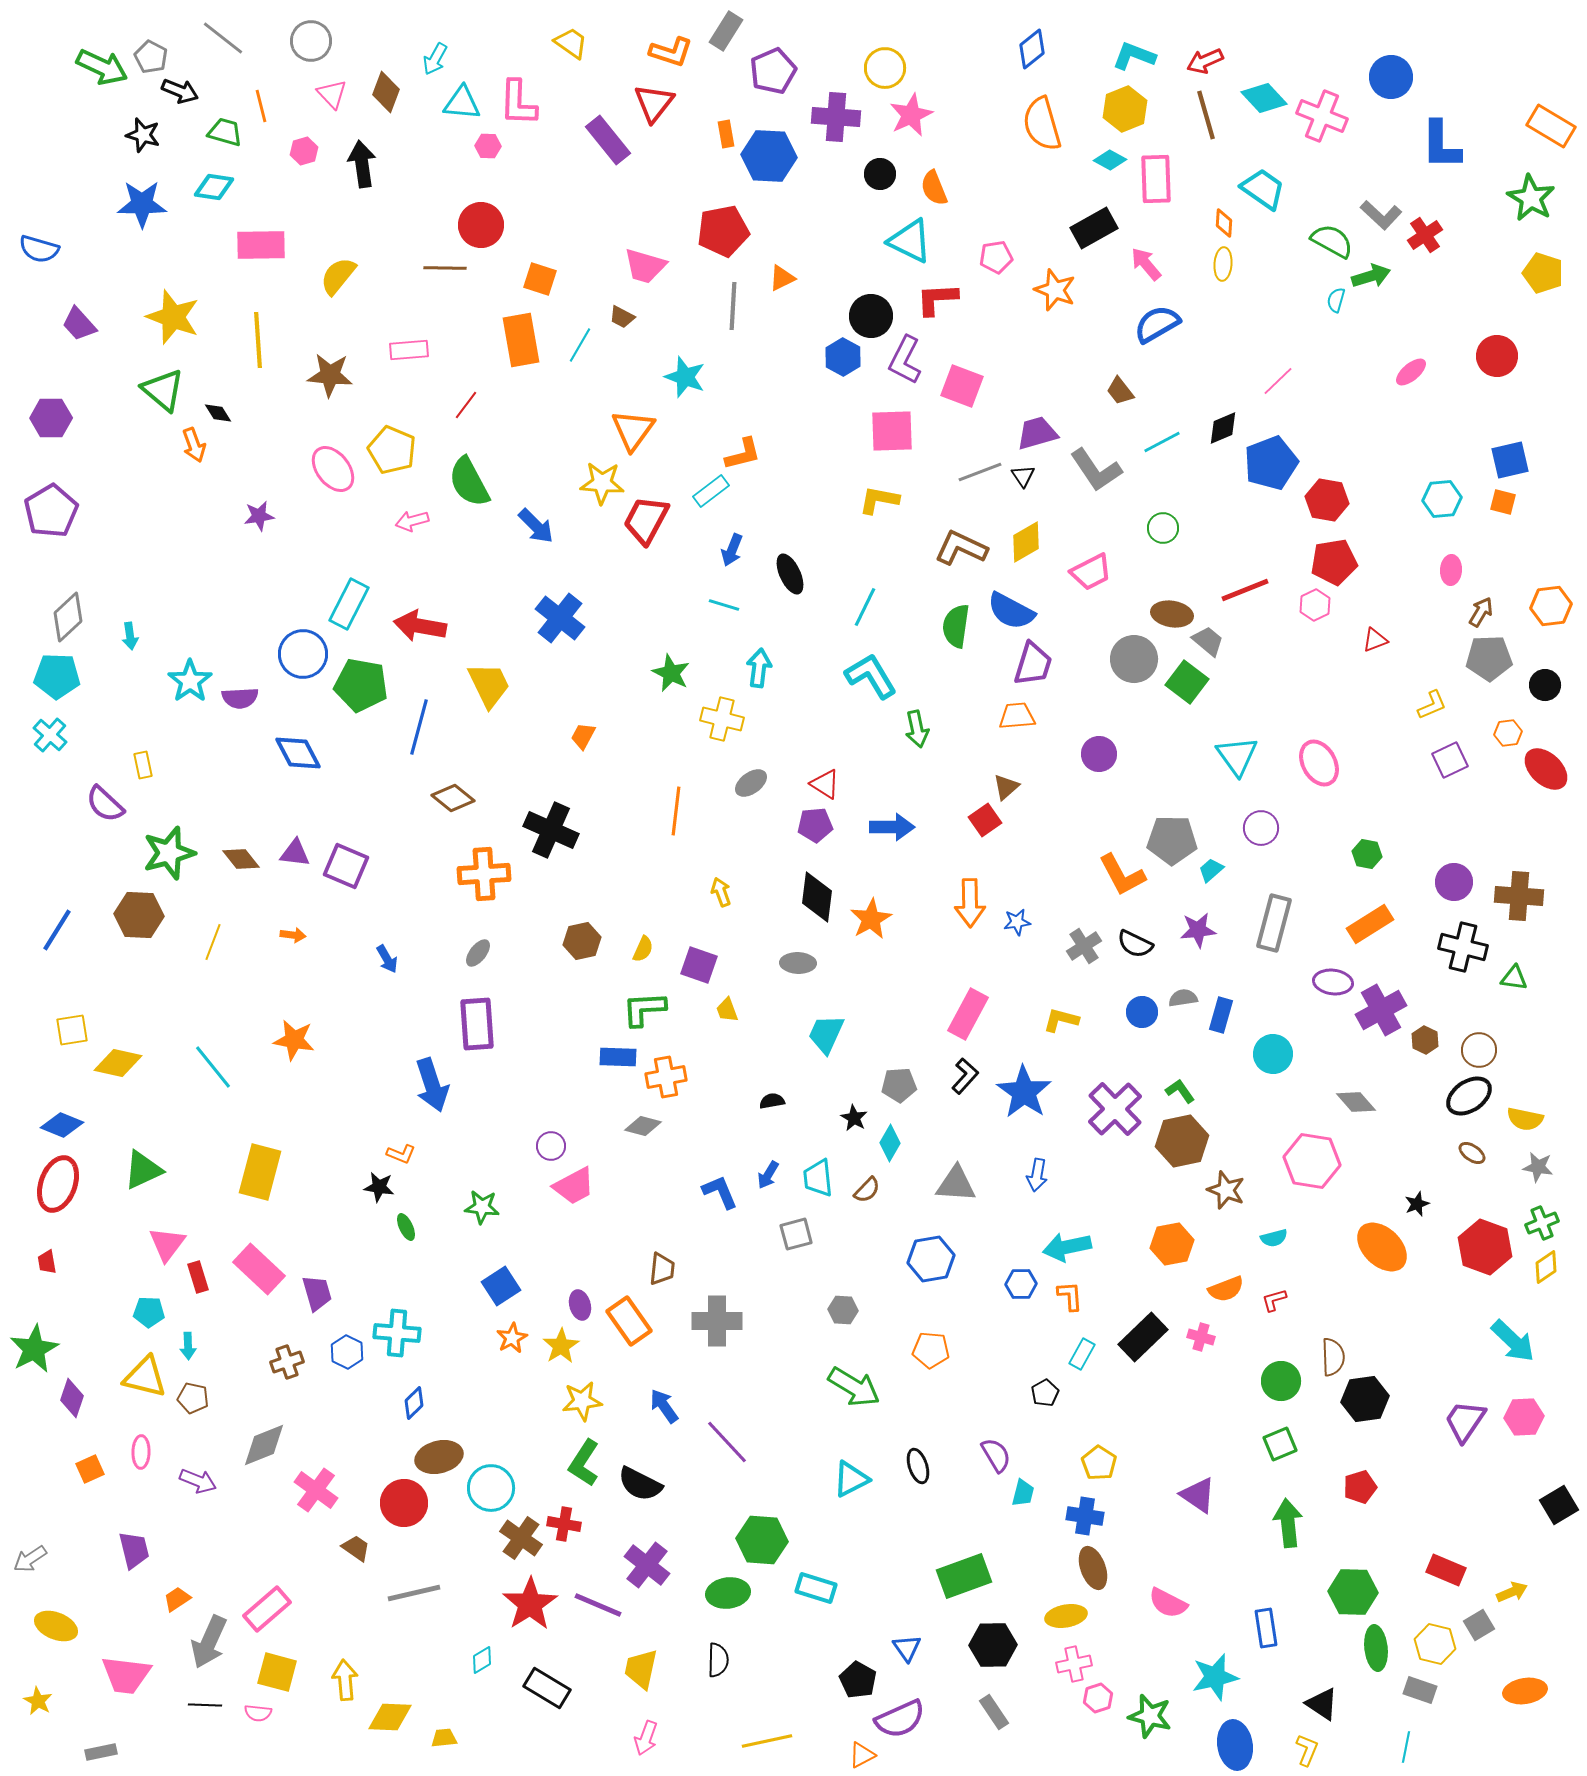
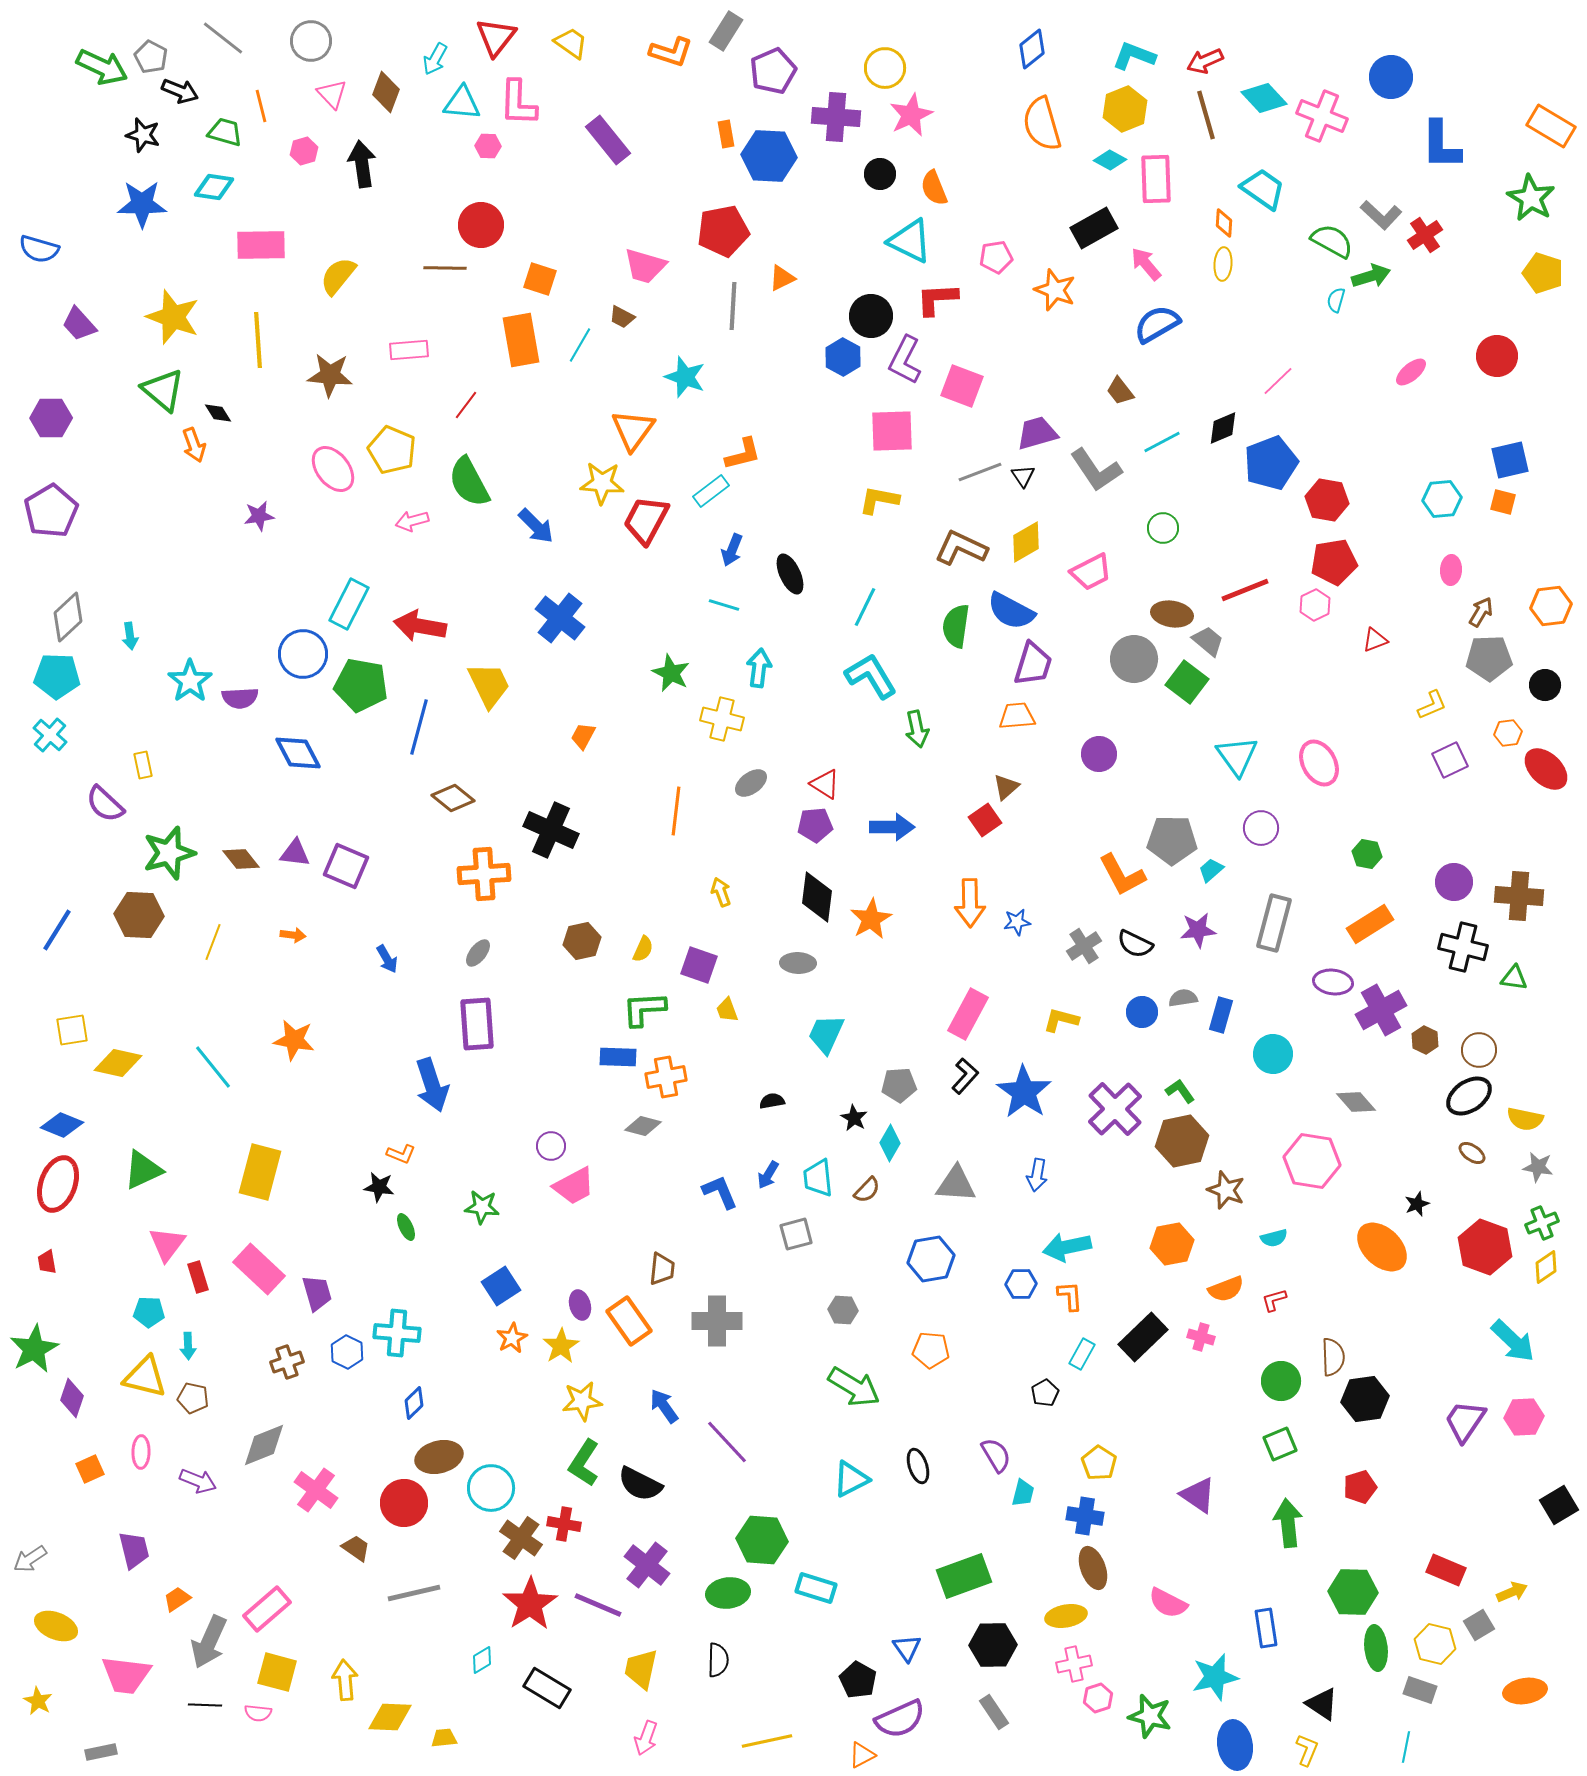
red triangle at (654, 103): moved 158 px left, 66 px up
